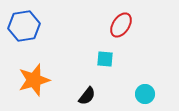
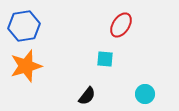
orange star: moved 8 px left, 14 px up
